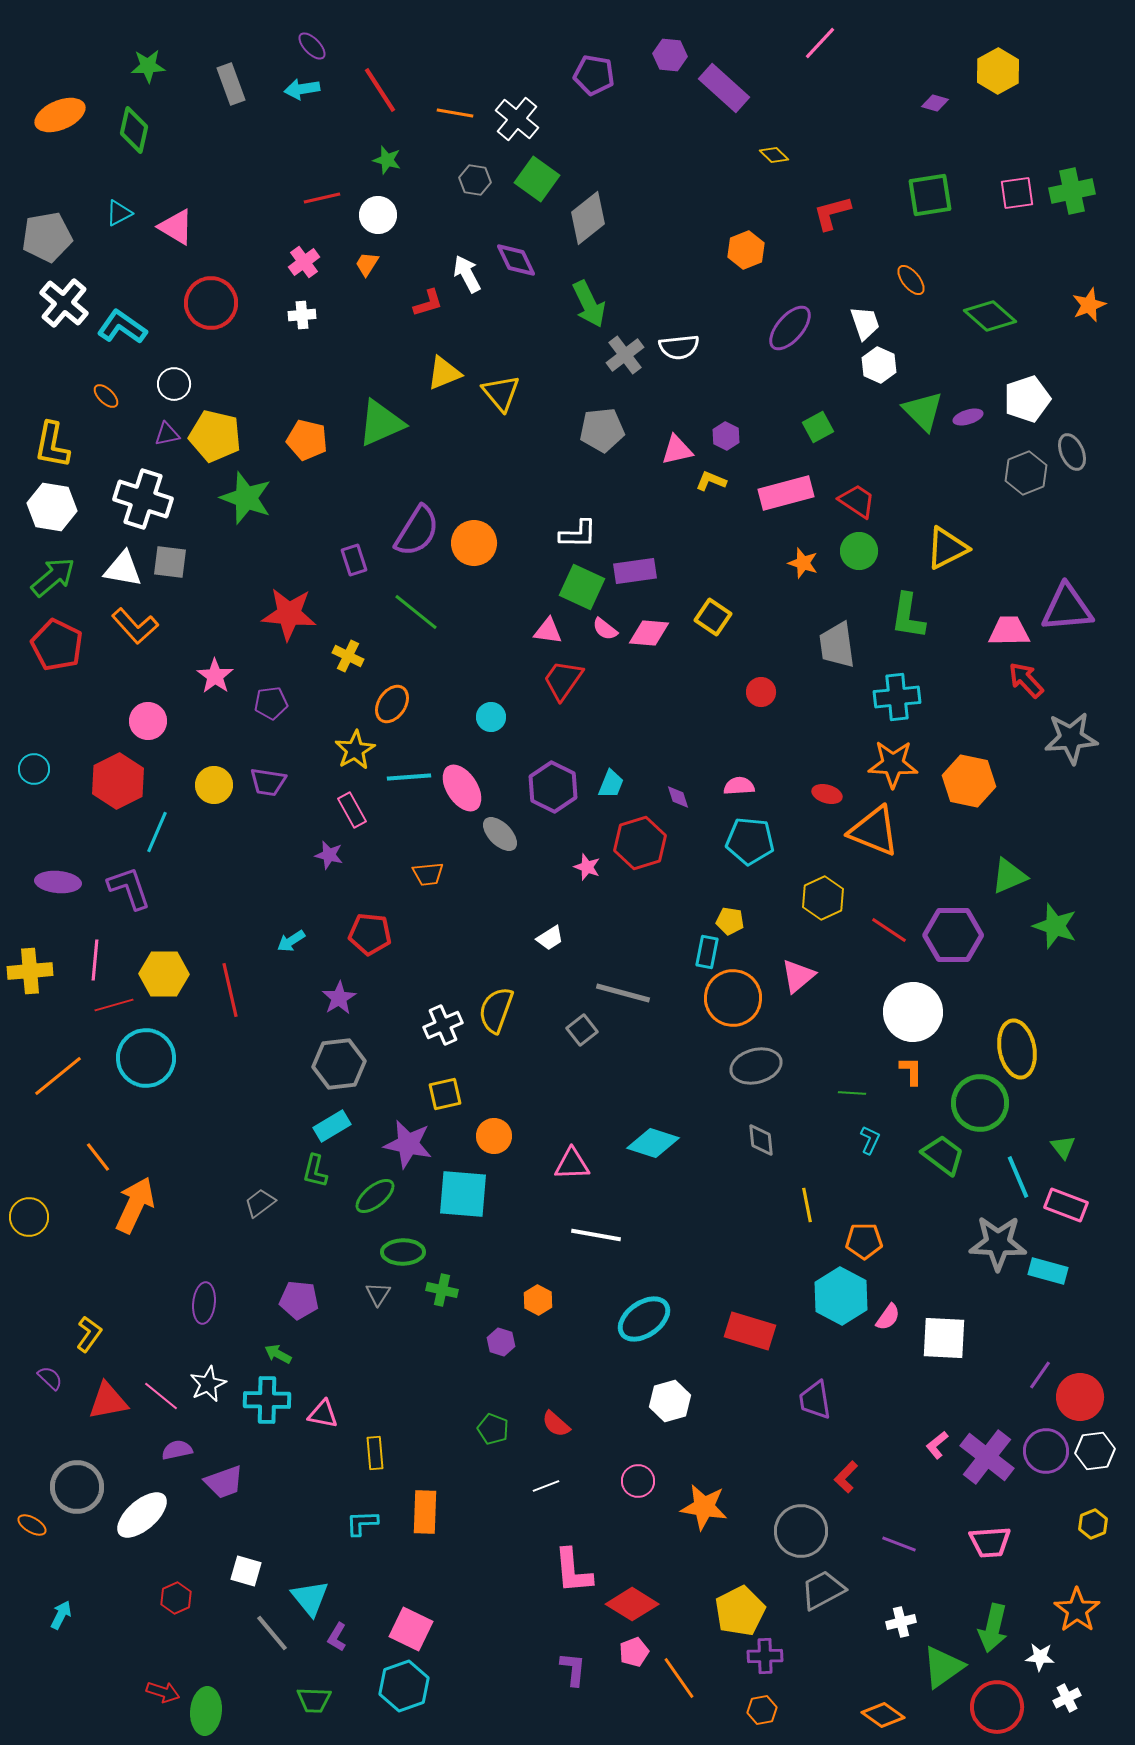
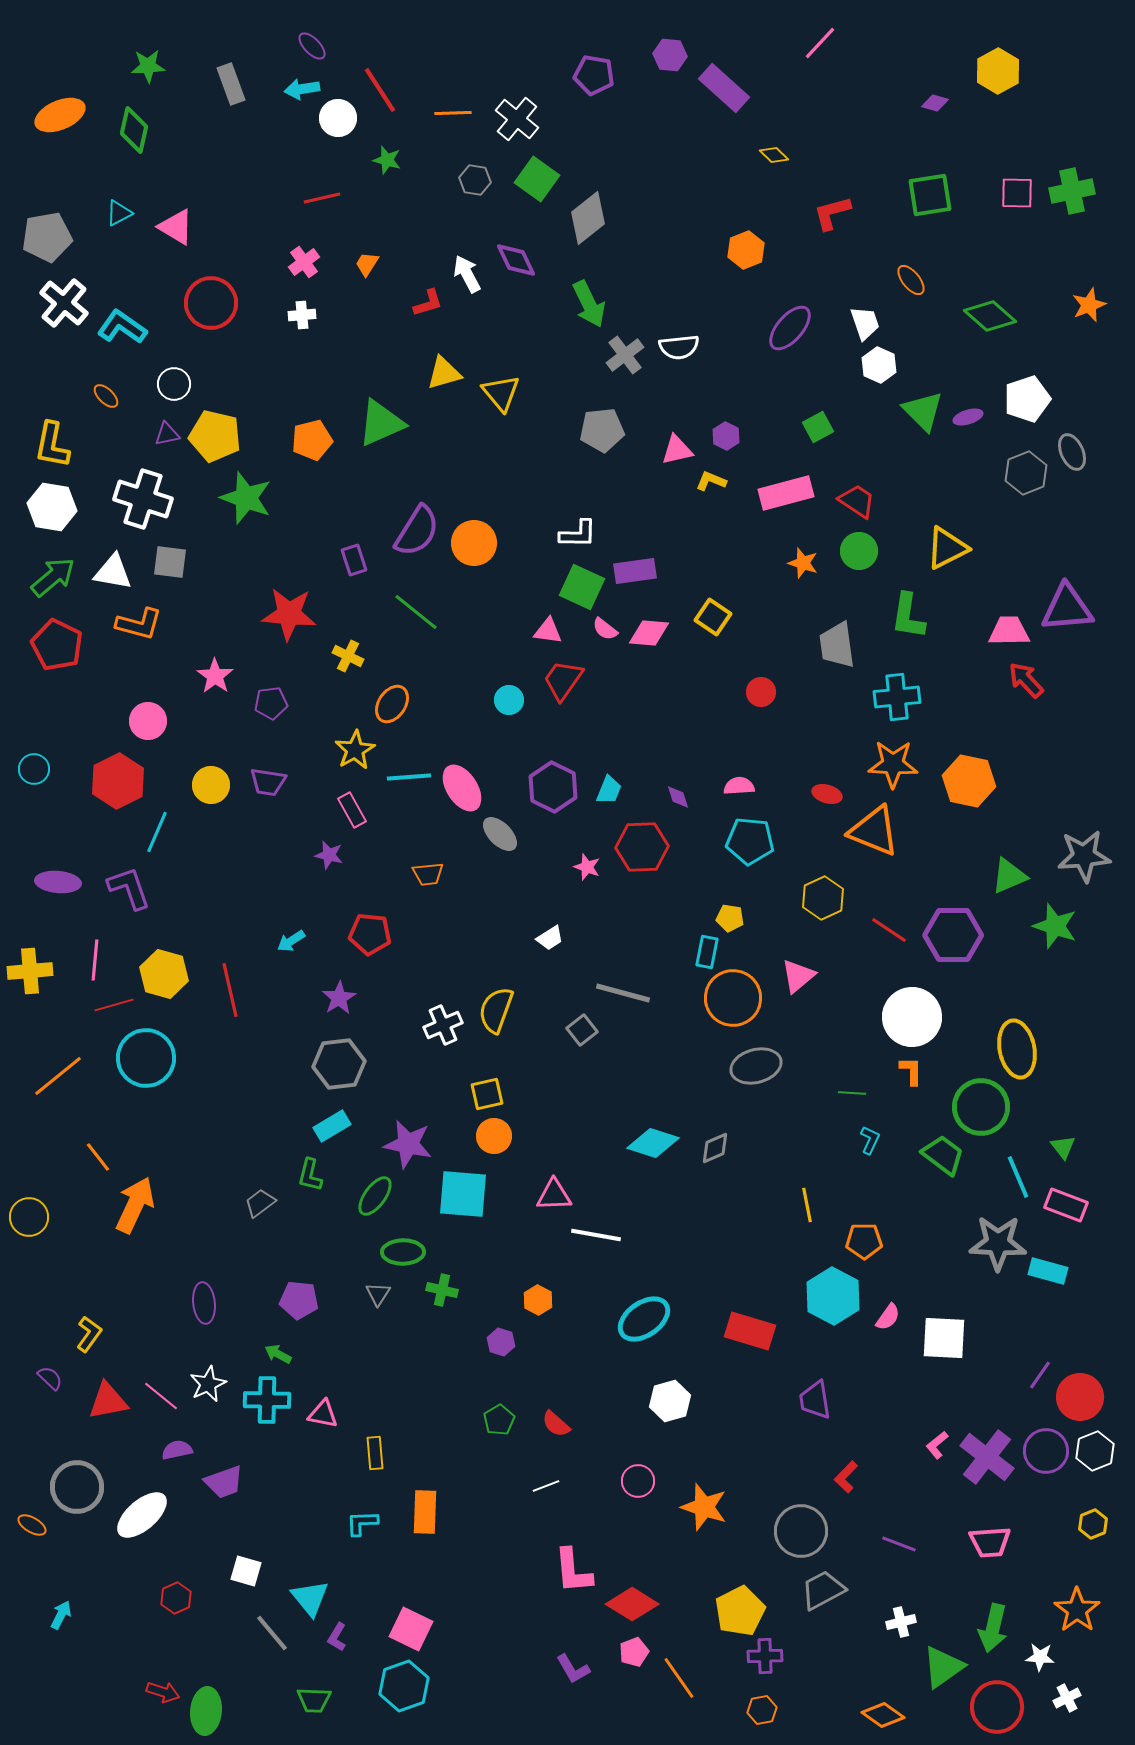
orange line at (455, 113): moved 2 px left; rotated 12 degrees counterclockwise
pink square at (1017, 193): rotated 9 degrees clockwise
white circle at (378, 215): moved 40 px left, 97 px up
yellow triangle at (444, 373): rotated 6 degrees clockwise
orange pentagon at (307, 440): moved 5 px right; rotated 27 degrees counterclockwise
white triangle at (123, 569): moved 10 px left, 3 px down
orange L-shape at (135, 626): moved 4 px right, 2 px up; rotated 33 degrees counterclockwise
cyan circle at (491, 717): moved 18 px right, 17 px up
gray star at (1071, 738): moved 13 px right, 118 px down
cyan trapezoid at (611, 784): moved 2 px left, 6 px down
yellow circle at (214, 785): moved 3 px left
red hexagon at (640, 843): moved 2 px right, 4 px down; rotated 15 degrees clockwise
yellow pentagon at (730, 921): moved 3 px up
yellow hexagon at (164, 974): rotated 15 degrees clockwise
white circle at (913, 1012): moved 1 px left, 5 px down
yellow square at (445, 1094): moved 42 px right
green circle at (980, 1103): moved 1 px right, 4 px down
gray diamond at (761, 1140): moved 46 px left, 8 px down; rotated 72 degrees clockwise
pink triangle at (572, 1164): moved 18 px left, 31 px down
green L-shape at (315, 1171): moved 5 px left, 4 px down
green ellipse at (375, 1196): rotated 15 degrees counterclockwise
cyan hexagon at (841, 1296): moved 8 px left
purple ellipse at (204, 1303): rotated 12 degrees counterclockwise
green pentagon at (493, 1429): moved 6 px right, 9 px up; rotated 20 degrees clockwise
white hexagon at (1095, 1451): rotated 15 degrees counterclockwise
orange star at (704, 1507): rotated 9 degrees clockwise
purple L-shape at (573, 1669): rotated 144 degrees clockwise
